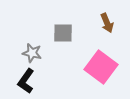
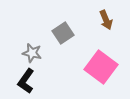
brown arrow: moved 1 px left, 3 px up
gray square: rotated 35 degrees counterclockwise
